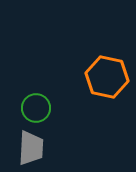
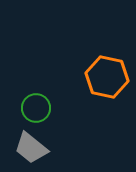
gray trapezoid: rotated 126 degrees clockwise
